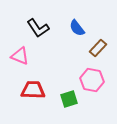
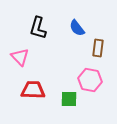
black L-shape: rotated 50 degrees clockwise
brown rectangle: rotated 36 degrees counterclockwise
pink triangle: moved 1 px down; rotated 24 degrees clockwise
pink hexagon: moved 2 px left
green square: rotated 18 degrees clockwise
